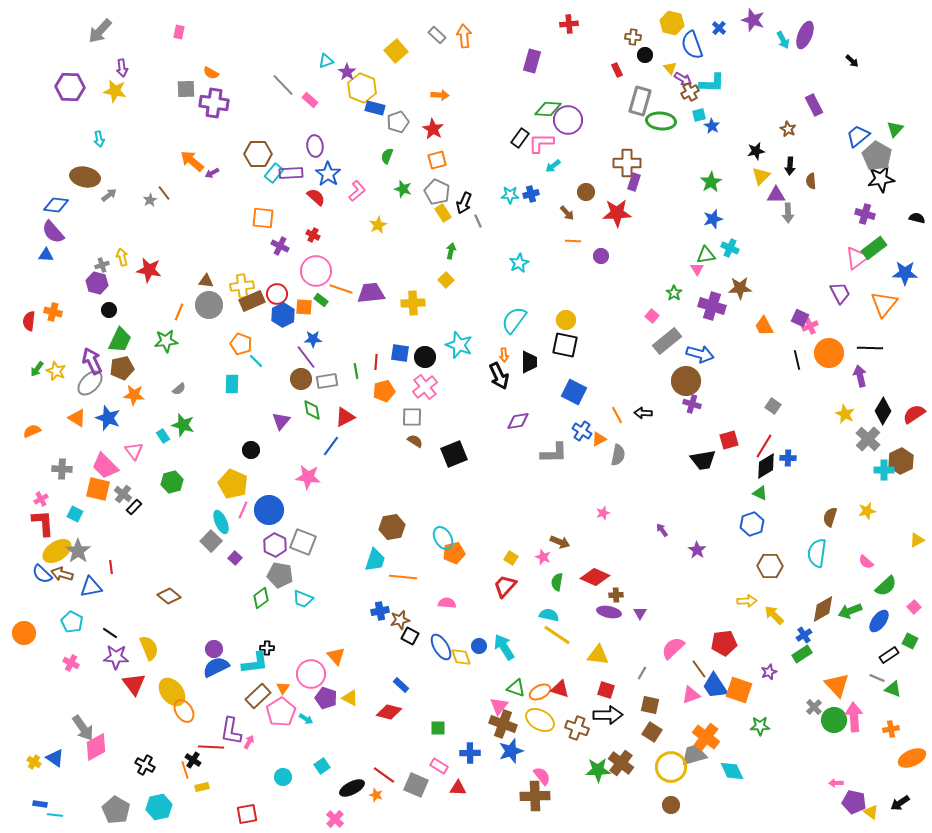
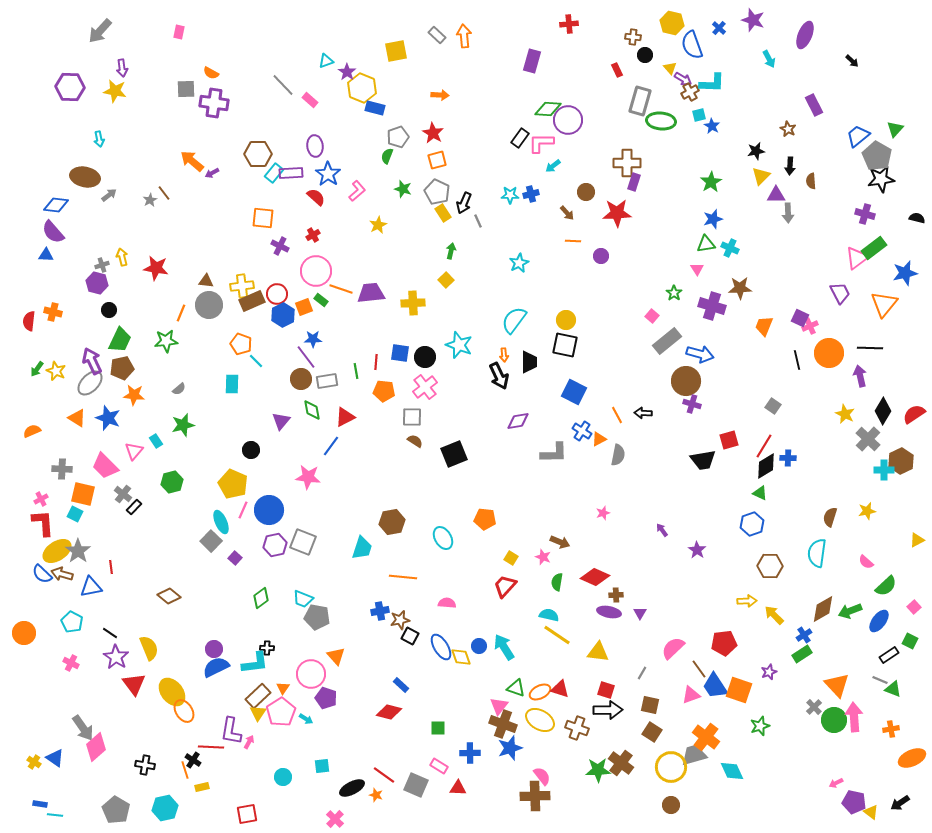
cyan arrow at (783, 40): moved 14 px left, 19 px down
yellow square at (396, 51): rotated 30 degrees clockwise
gray pentagon at (398, 122): moved 15 px down
red star at (433, 129): moved 4 px down
red cross at (313, 235): rotated 32 degrees clockwise
green triangle at (706, 255): moved 11 px up
red star at (149, 270): moved 7 px right, 2 px up
blue star at (905, 273): rotated 15 degrees counterclockwise
orange square at (304, 307): rotated 24 degrees counterclockwise
orange line at (179, 312): moved 2 px right, 1 px down
orange trapezoid at (764, 326): rotated 50 degrees clockwise
orange pentagon at (384, 391): rotated 20 degrees clockwise
green star at (183, 425): rotated 30 degrees counterclockwise
cyan rectangle at (163, 436): moved 7 px left, 5 px down
pink triangle at (134, 451): rotated 18 degrees clockwise
orange square at (98, 489): moved 15 px left, 5 px down
brown hexagon at (392, 527): moved 5 px up
purple hexagon at (275, 545): rotated 20 degrees clockwise
orange pentagon at (454, 553): moved 31 px right, 34 px up; rotated 20 degrees clockwise
cyan trapezoid at (375, 560): moved 13 px left, 12 px up
gray pentagon at (280, 575): moved 37 px right, 42 px down
yellow triangle at (598, 655): moved 3 px up
purple star at (116, 657): rotated 30 degrees clockwise
gray line at (877, 678): moved 3 px right, 2 px down
yellow triangle at (350, 698): moved 92 px left, 15 px down; rotated 36 degrees clockwise
black arrow at (608, 715): moved 5 px up
green star at (760, 726): rotated 18 degrees counterclockwise
pink diamond at (96, 747): rotated 12 degrees counterclockwise
blue star at (511, 751): moved 1 px left, 3 px up
black cross at (145, 765): rotated 18 degrees counterclockwise
cyan square at (322, 766): rotated 28 degrees clockwise
pink arrow at (836, 783): rotated 24 degrees counterclockwise
cyan hexagon at (159, 807): moved 6 px right, 1 px down
